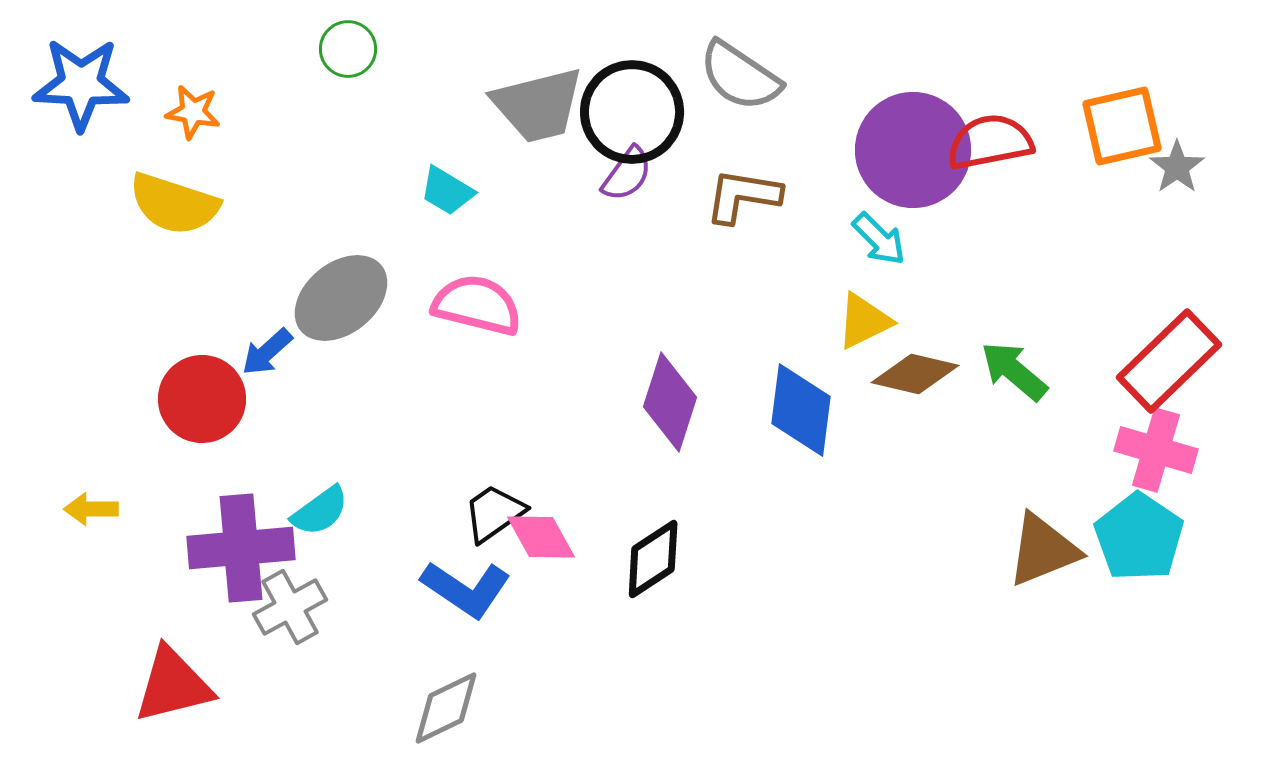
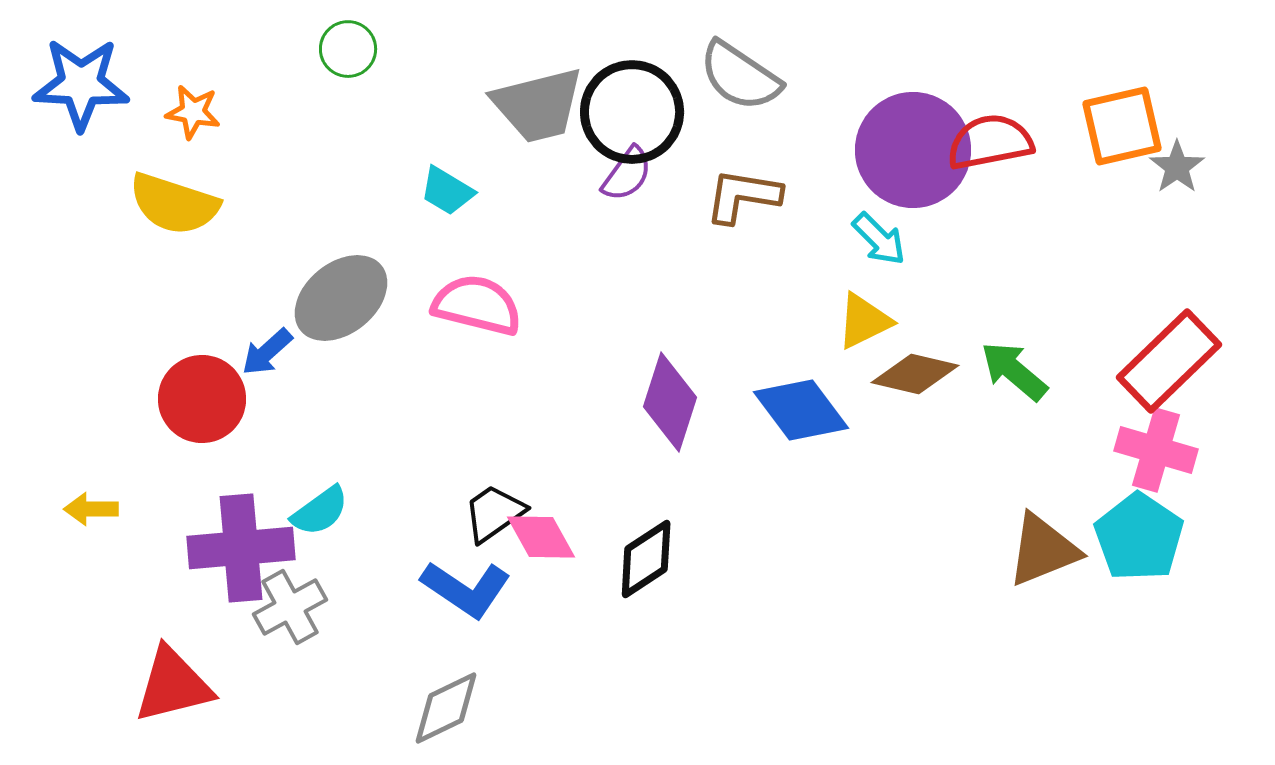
blue diamond: rotated 44 degrees counterclockwise
black diamond: moved 7 px left
